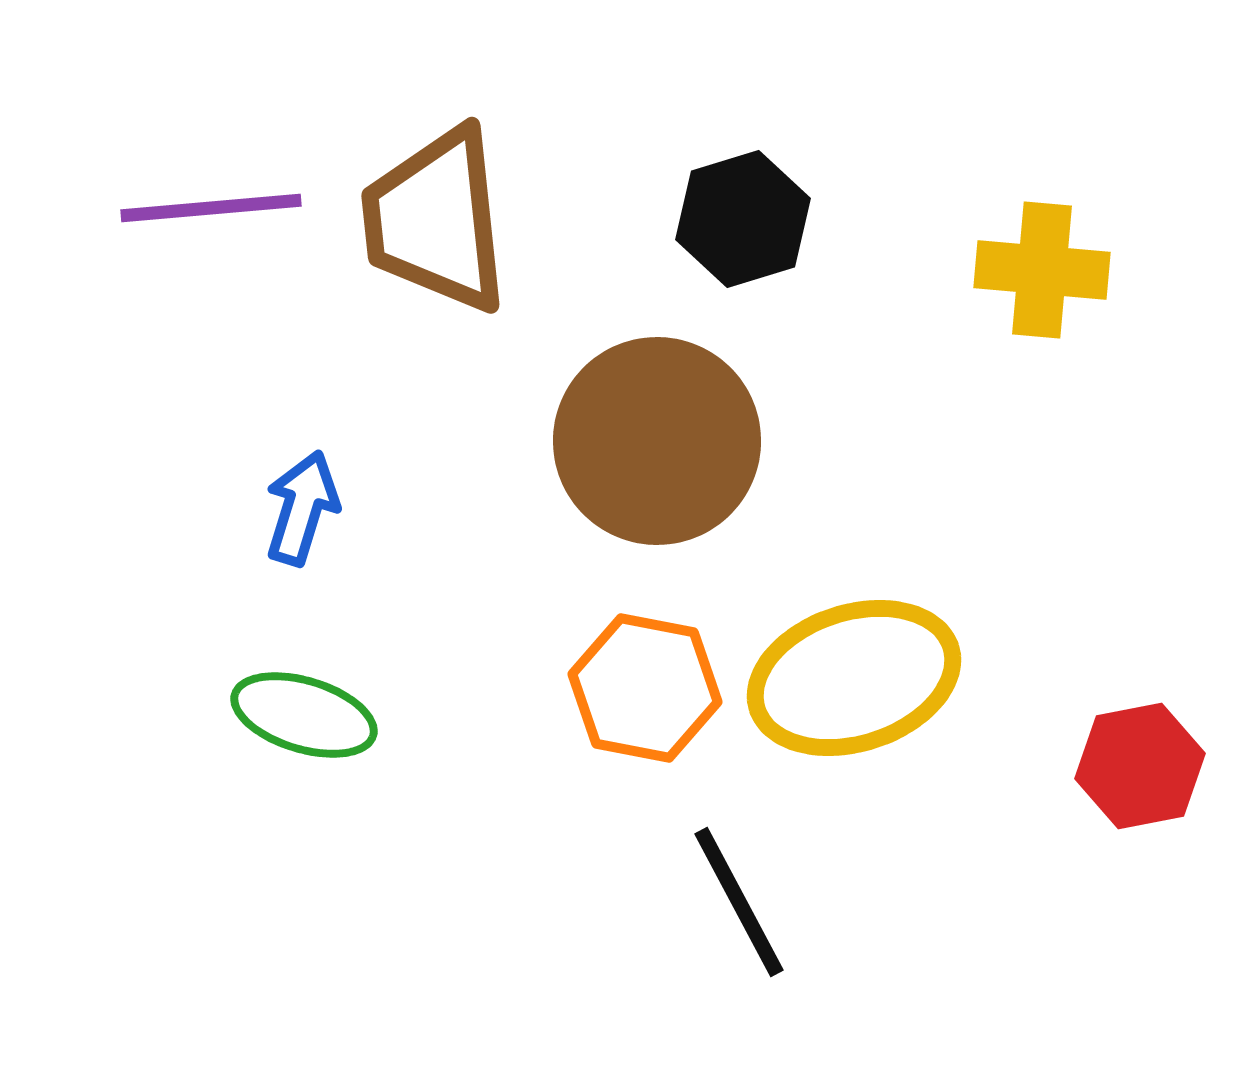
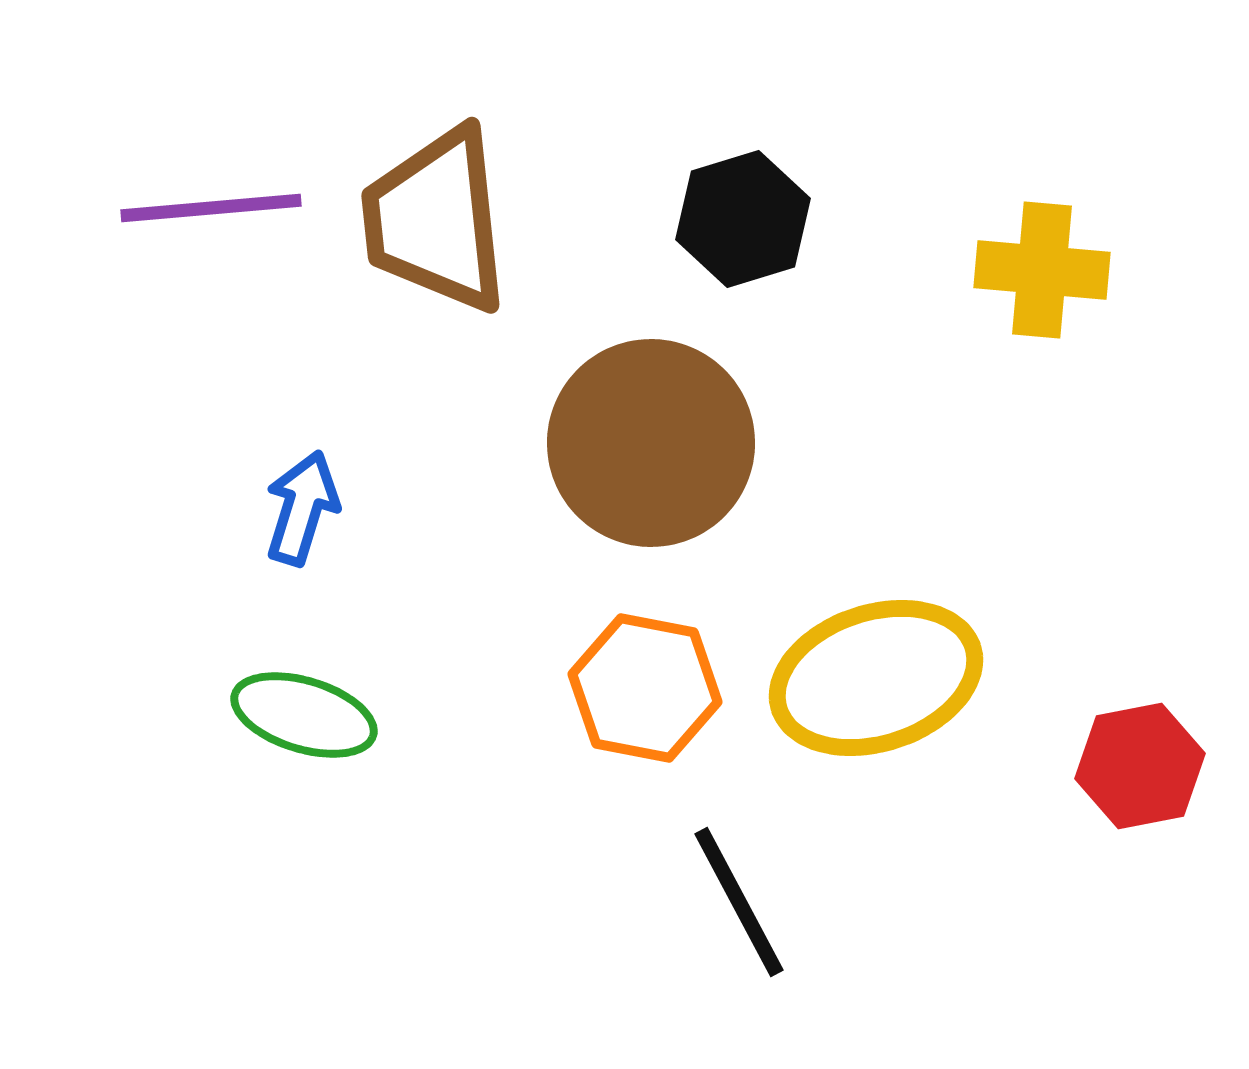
brown circle: moved 6 px left, 2 px down
yellow ellipse: moved 22 px right
